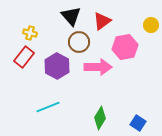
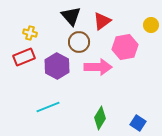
red rectangle: rotated 30 degrees clockwise
